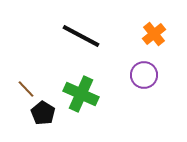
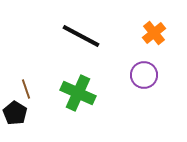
orange cross: moved 1 px up
brown line: rotated 24 degrees clockwise
green cross: moved 3 px left, 1 px up
black pentagon: moved 28 px left
